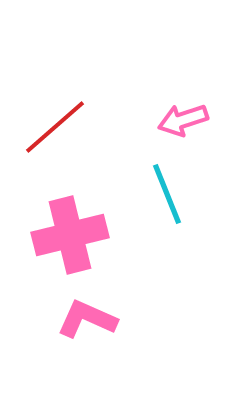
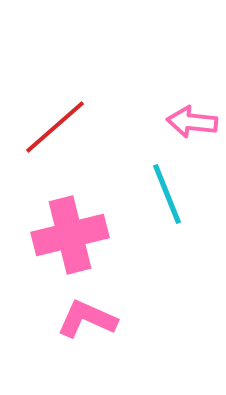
pink arrow: moved 9 px right, 2 px down; rotated 24 degrees clockwise
